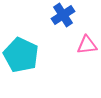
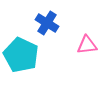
blue cross: moved 16 px left, 8 px down; rotated 25 degrees counterclockwise
